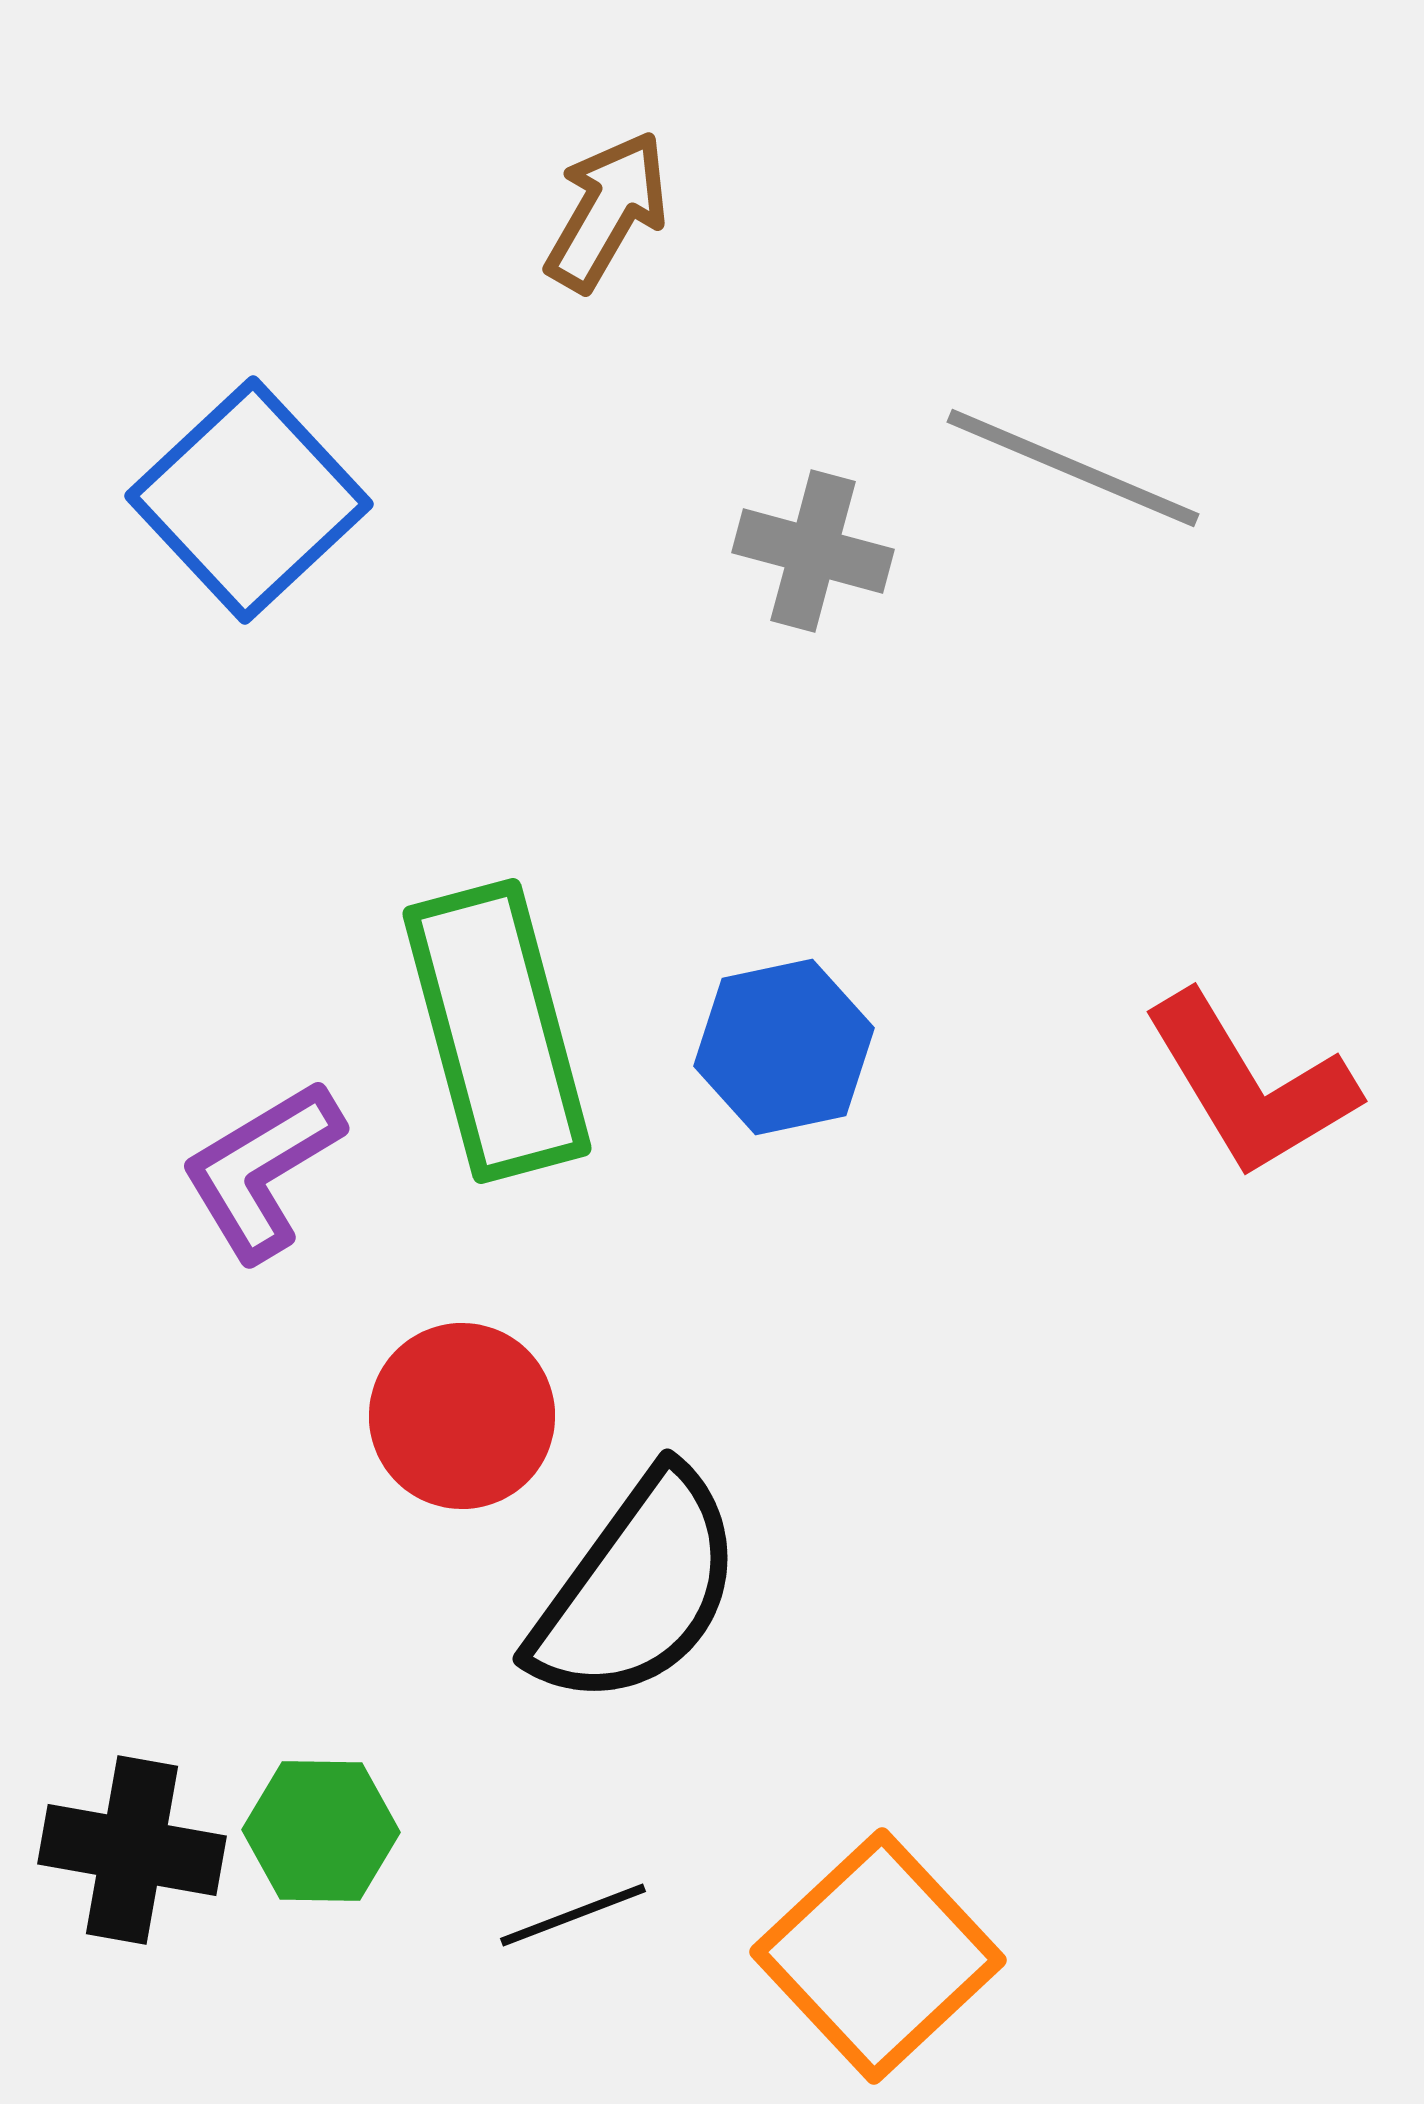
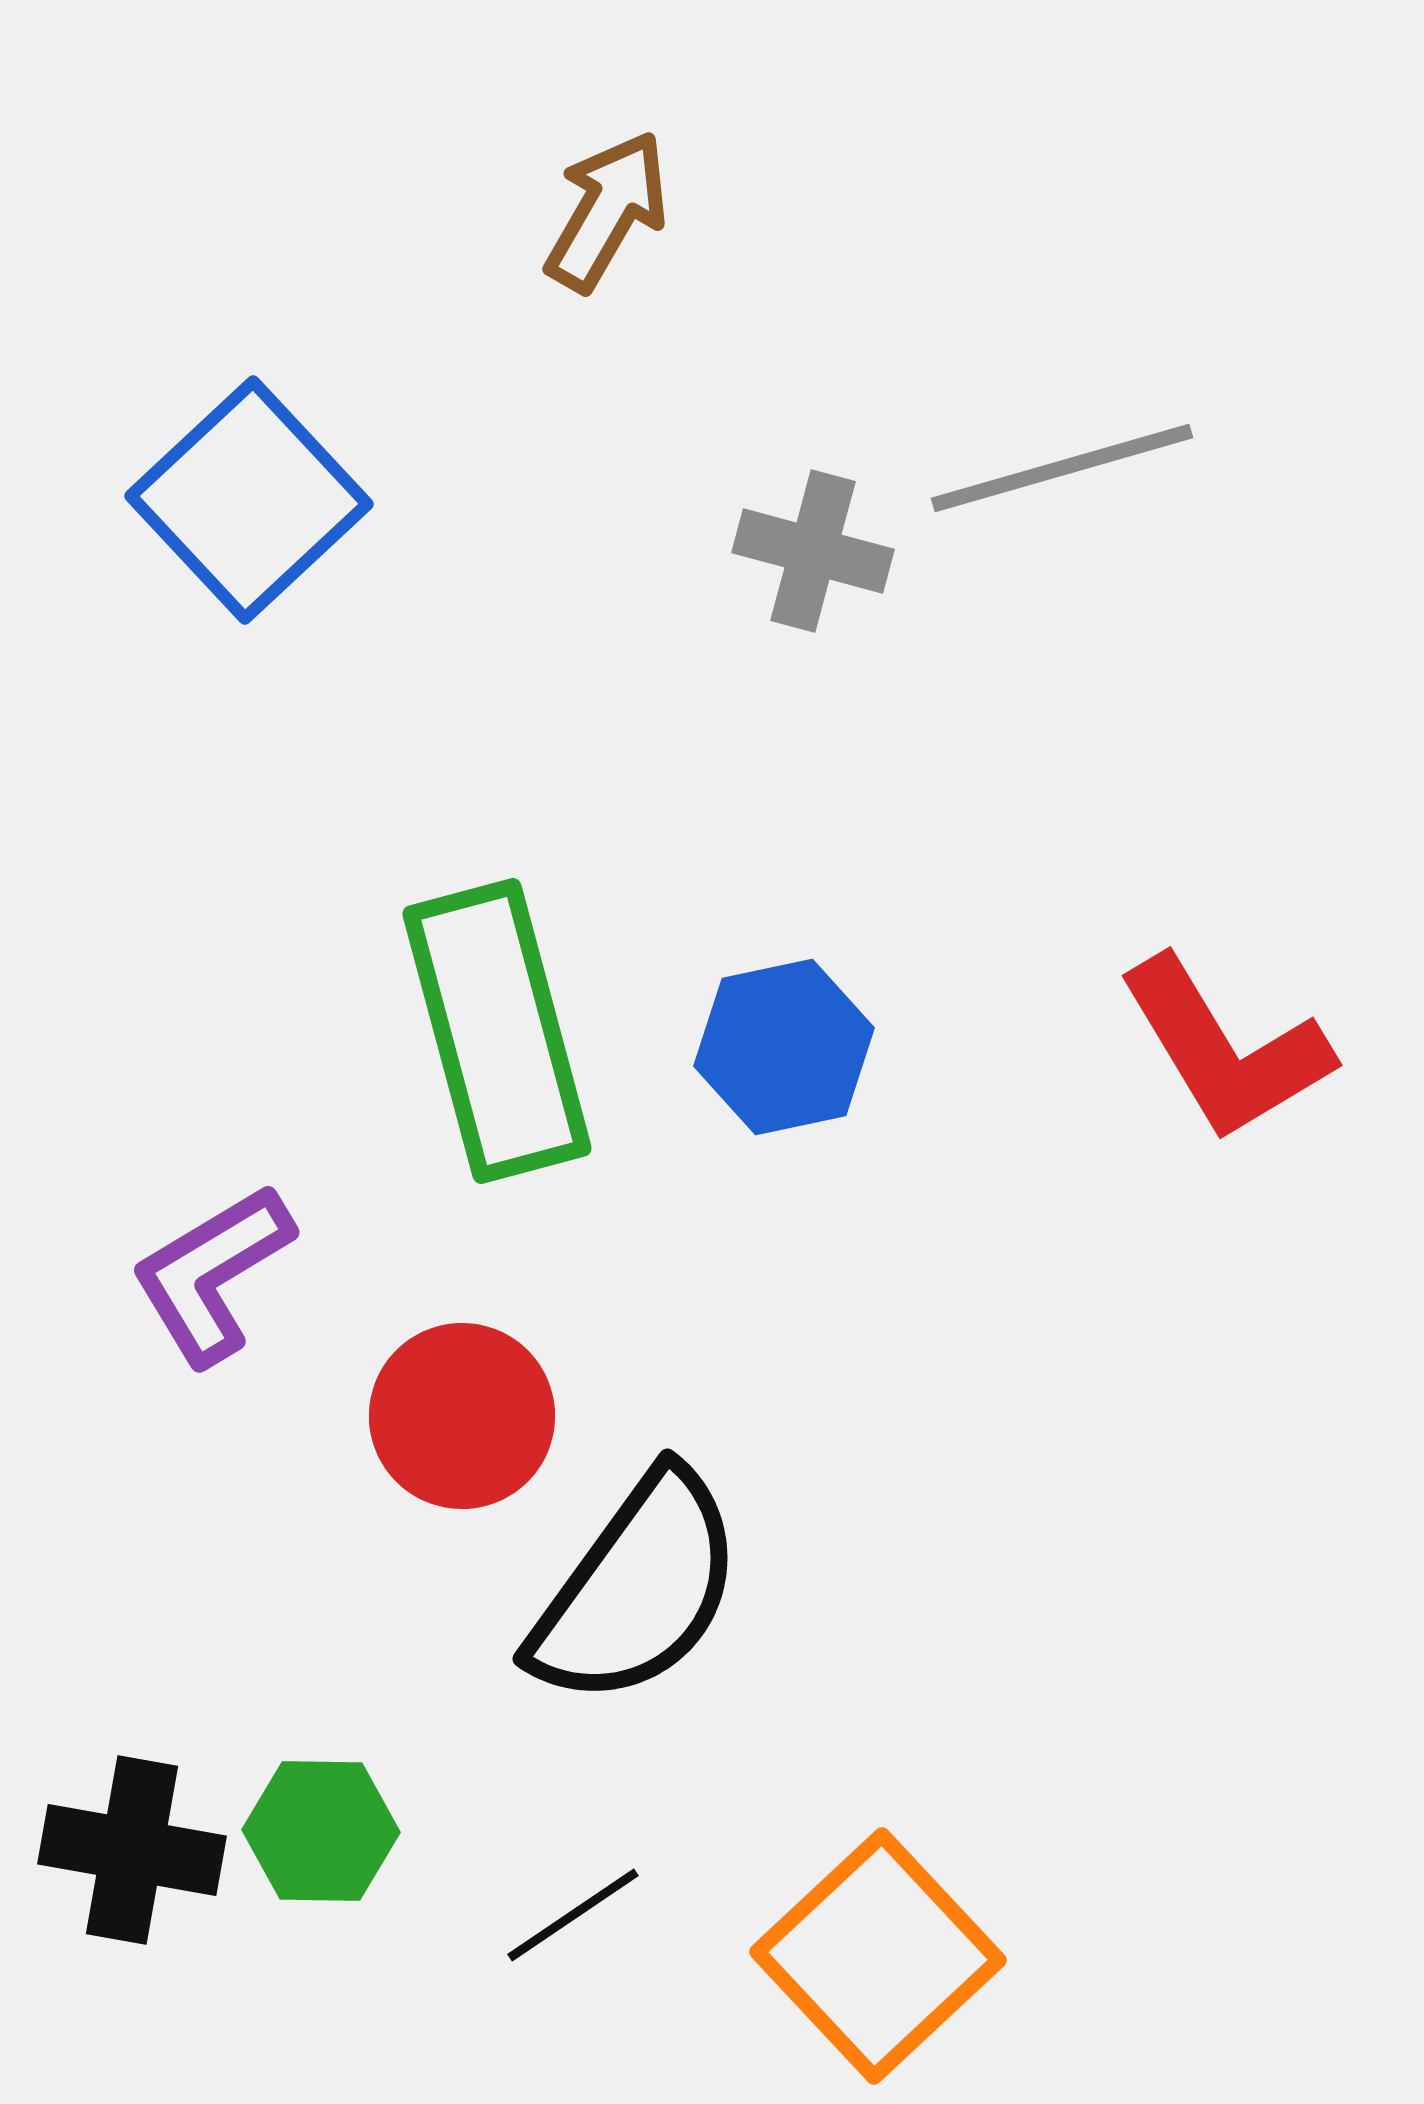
gray line: moved 11 px left; rotated 39 degrees counterclockwise
red L-shape: moved 25 px left, 36 px up
purple L-shape: moved 50 px left, 104 px down
black line: rotated 13 degrees counterclockwise
